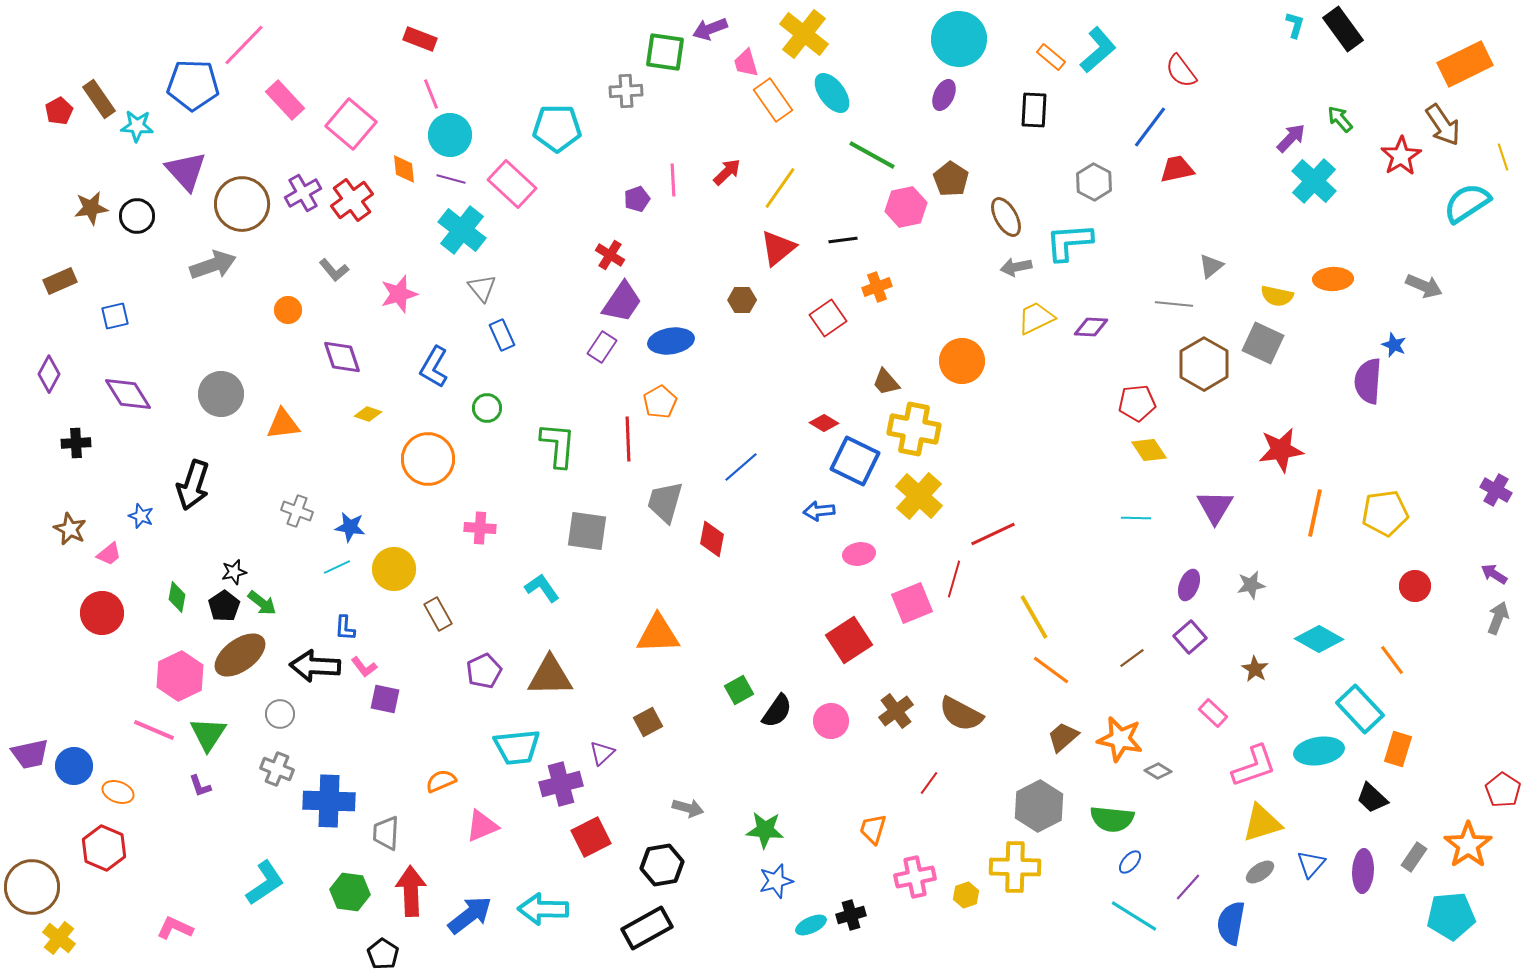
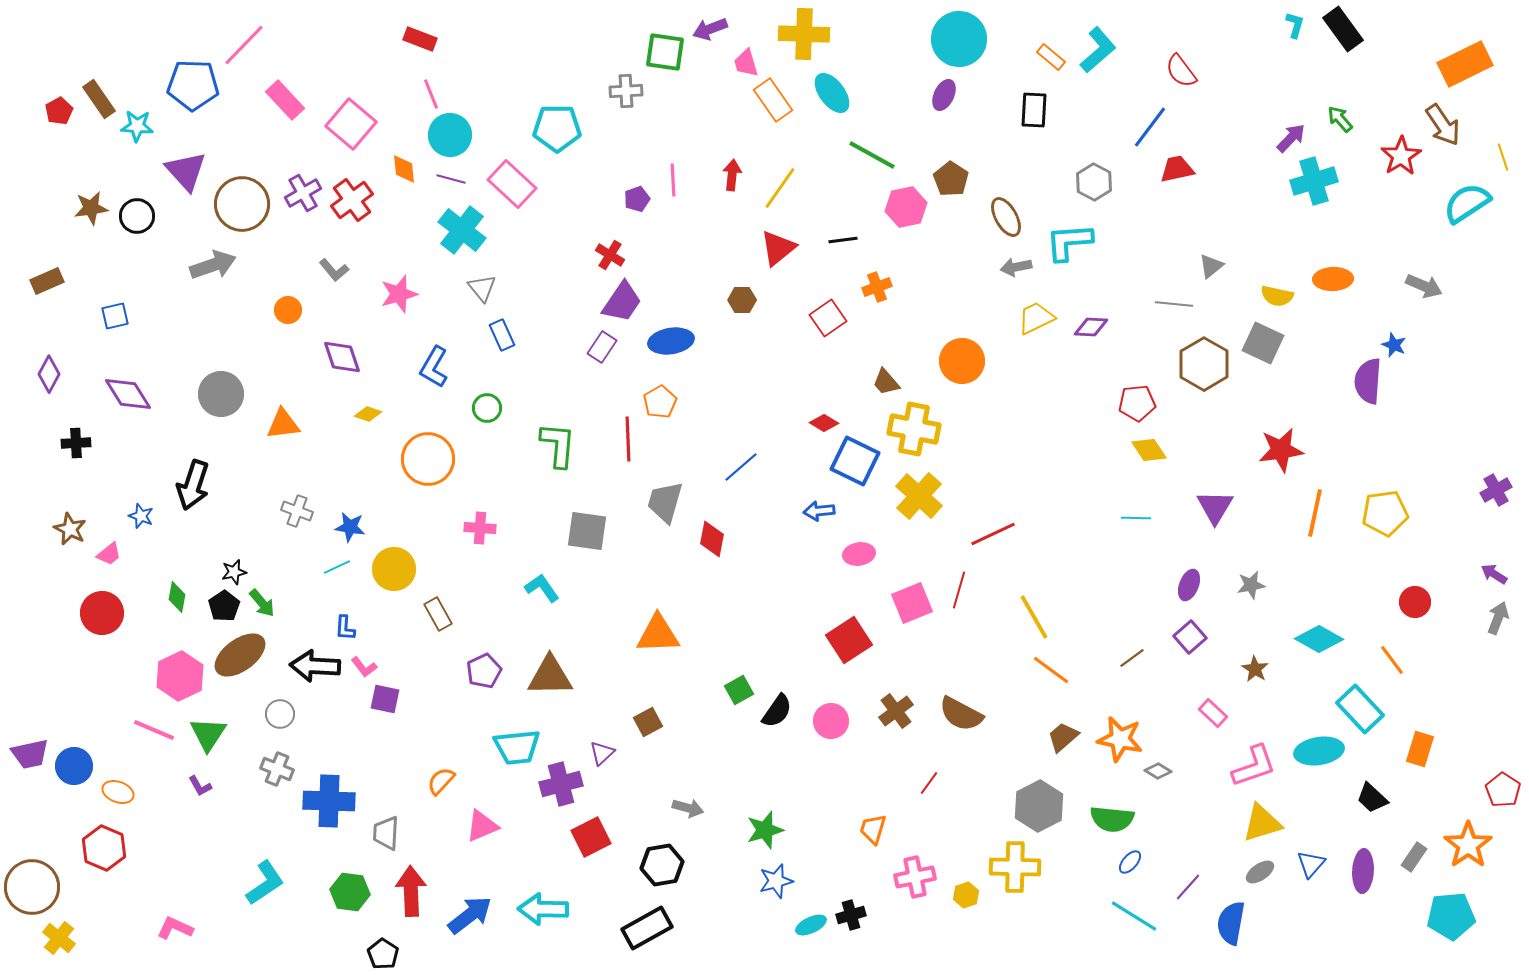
yellow cross at (804, 34): rotated 36 degrees counterclockwise
red arrow at (727, 172): moved 5 px right, 3 px down; rotated 40 degrees counterclockwise
cyan cross at (1314, 181): rotated 30 degrees clockwise
brown rectangle at (60, 281): moved 13 px left
purple cross at (1496, 490): rotated 32 degrees clockwise
red line at (954, 579): moved 5 px right, 11 px down
red circle at (1415, 586): moved 16 px down
green arrow at (262, 603): rotated 12 degrees clockwise
orange rectangle at (1398, 749): moved 22 px right
orange semicircle at (441, 781): rotated 24 degrees counterclockwise
purple L-shape at (200, 786): rotated 10 degrees counterclockwise
green star at (765, 830): rotated 21 degrees counterclockwise
